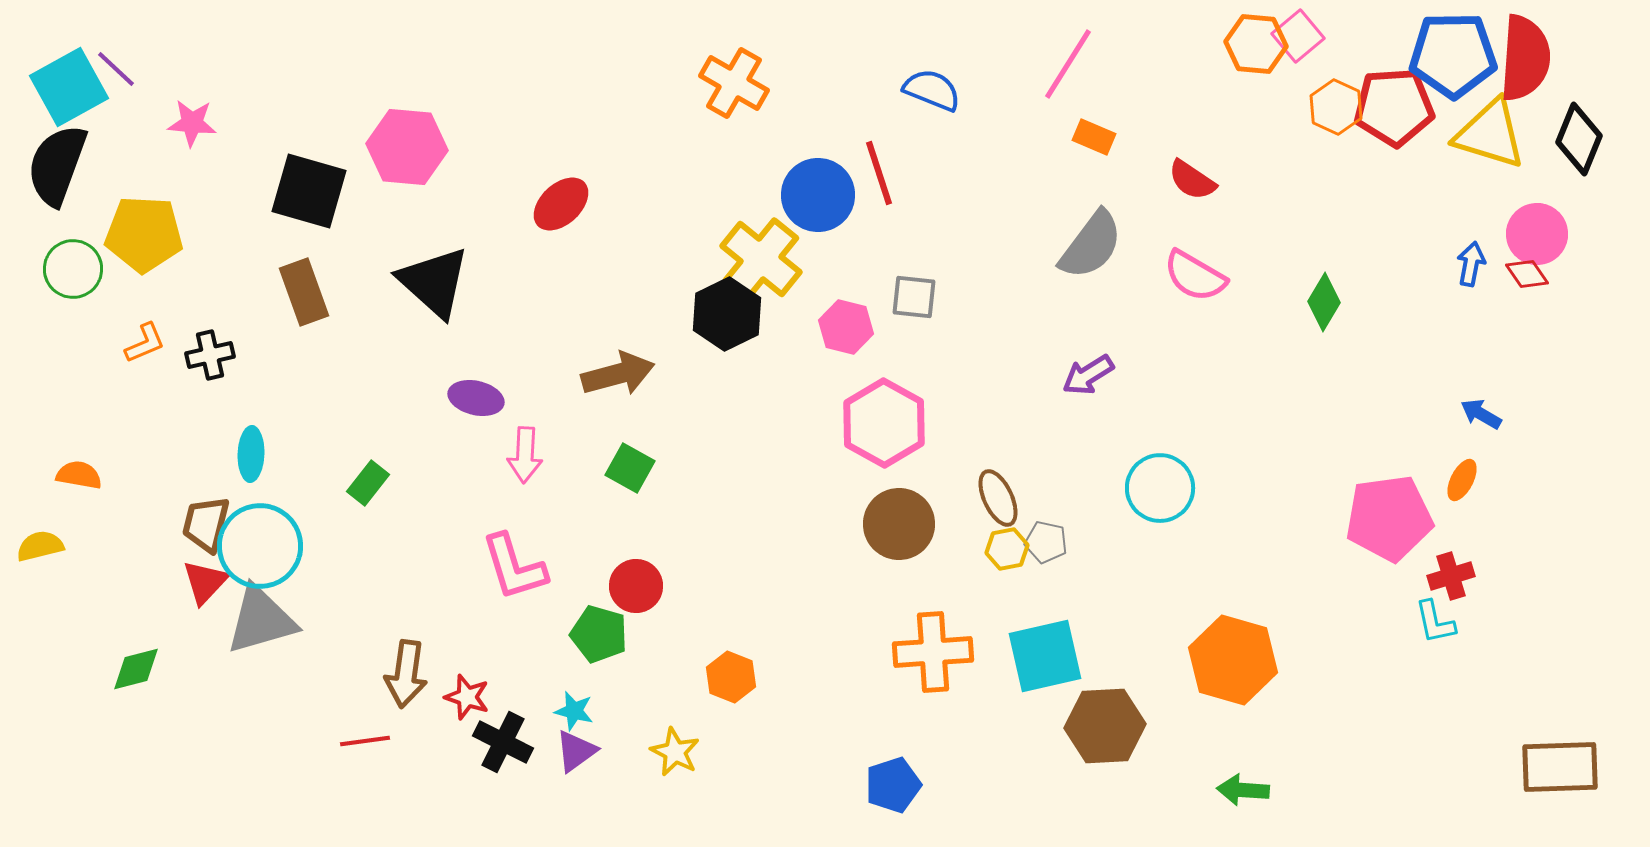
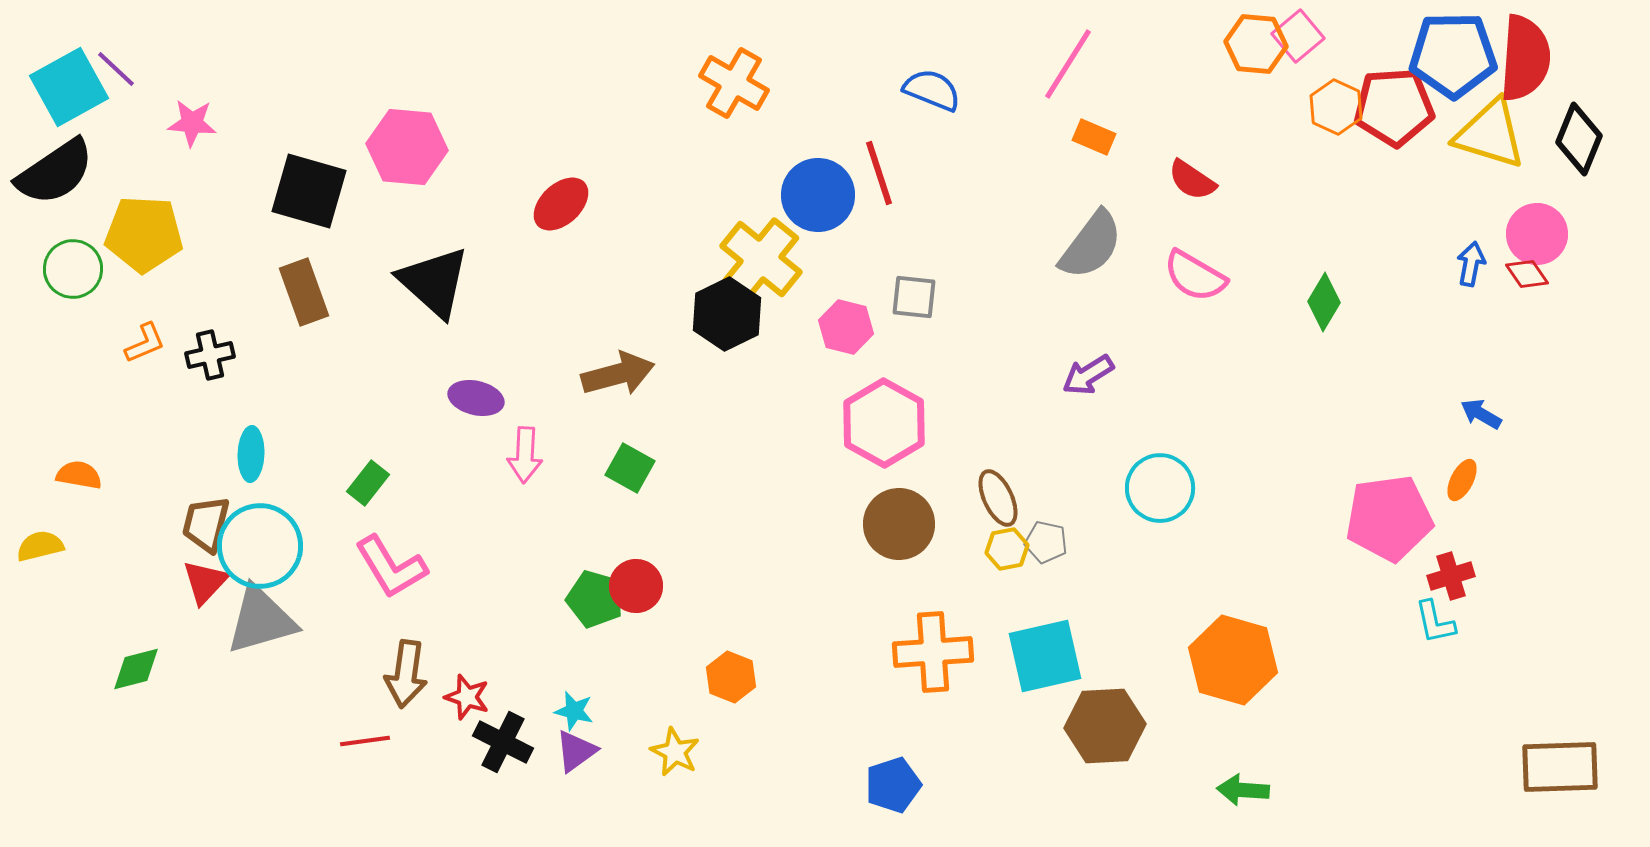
black semicircle at (57, 165): moved 2 px left, 7 px down; rotated 144 degrees counterclockwise
pink L-shape at (514, 567): moved 123 px left; rotated 14 degrees counterclockwise
green pentagon at (599, 634): moved 4 px left, 35 px up
